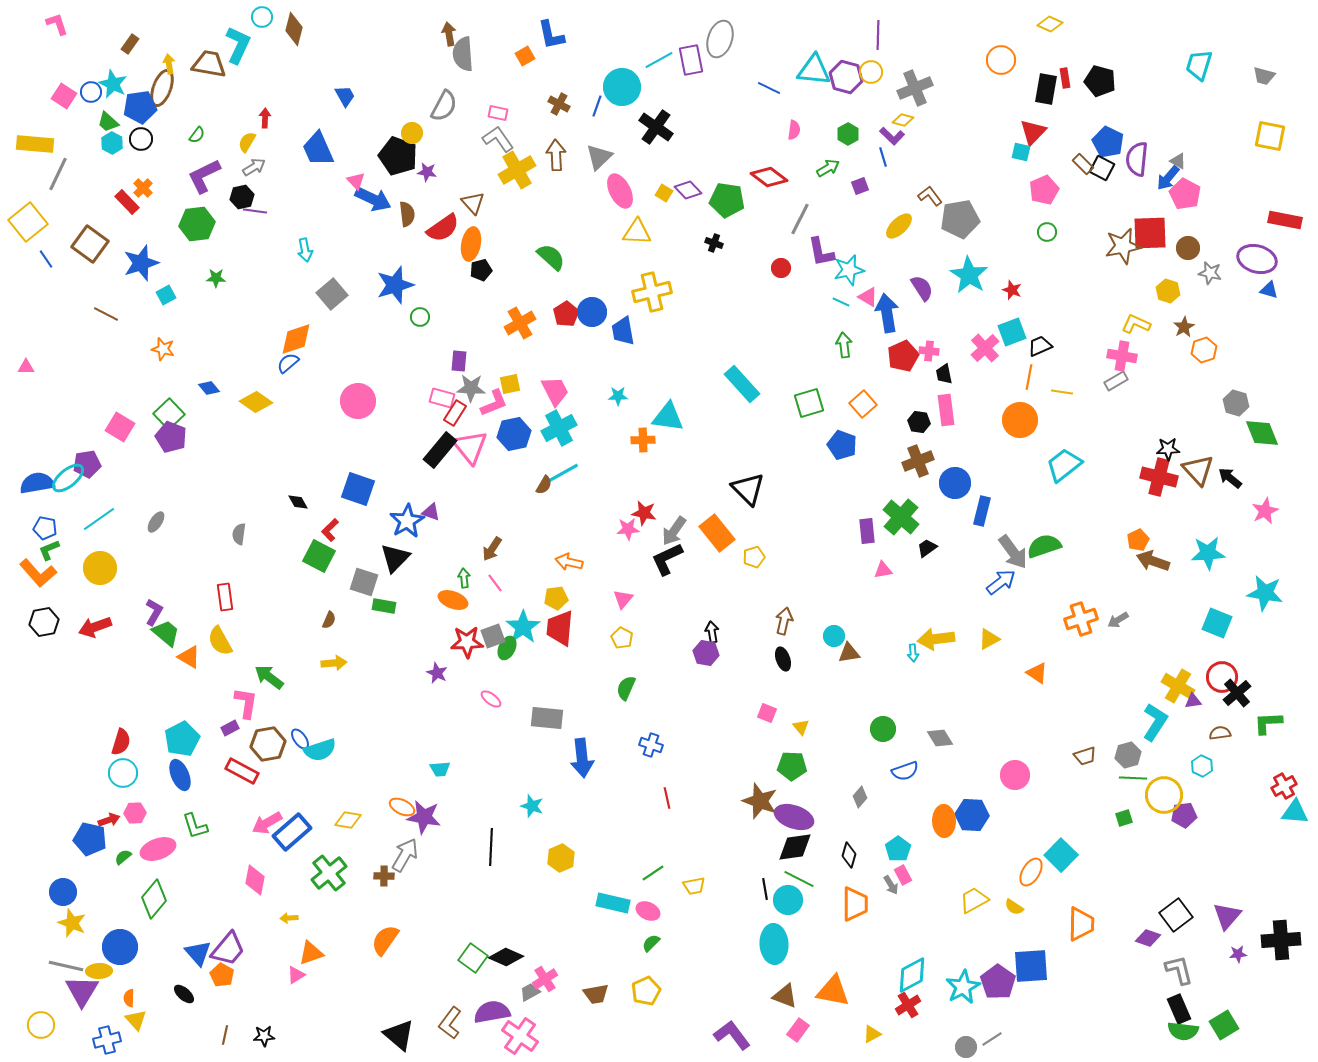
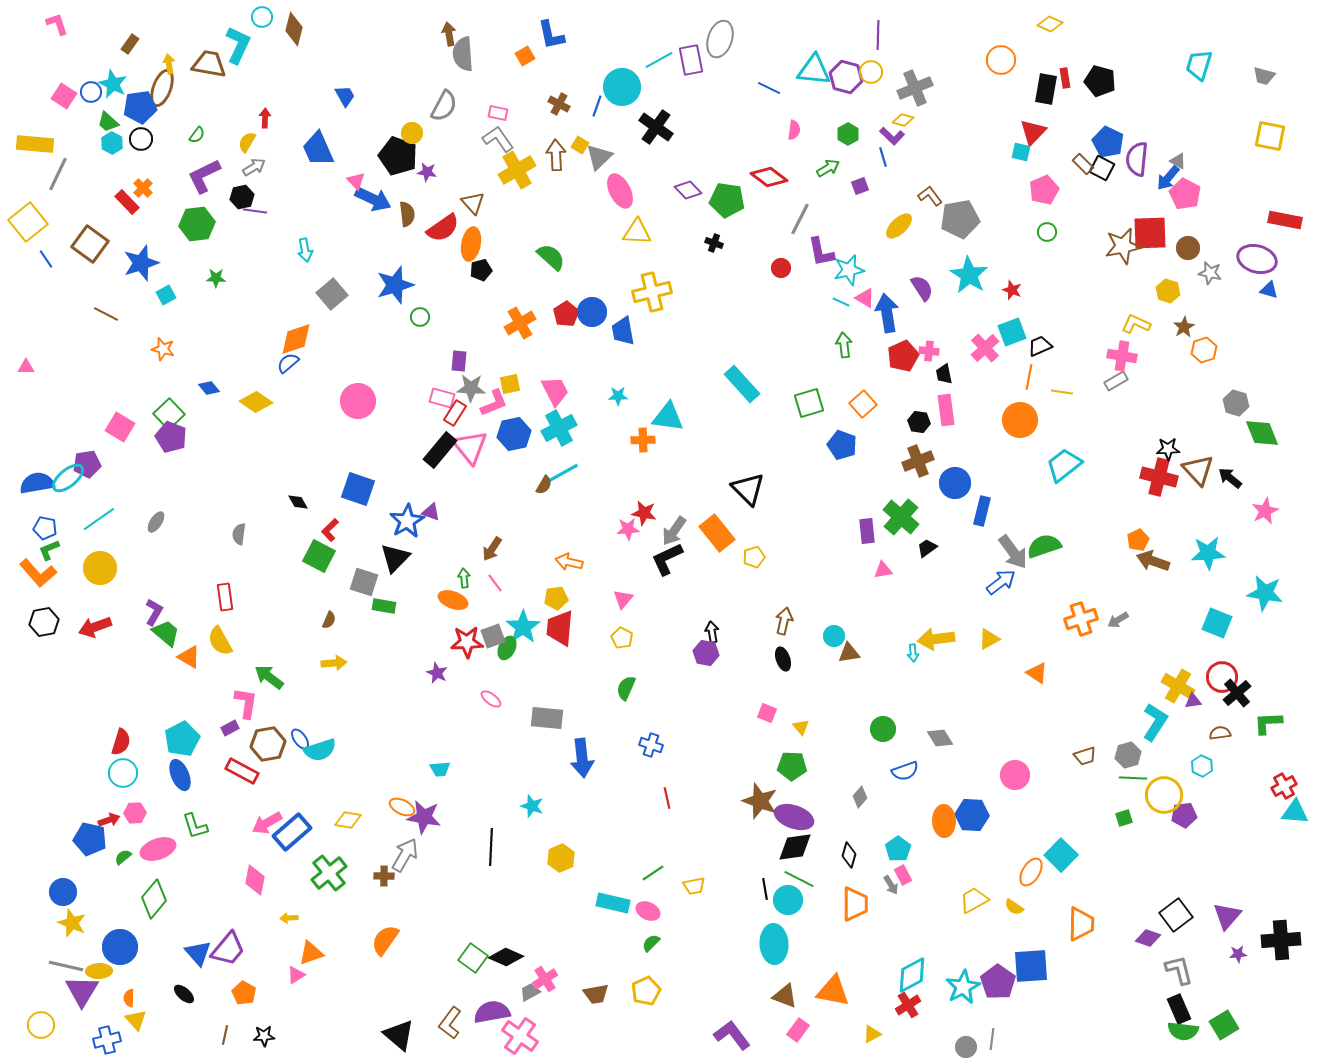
yellow square at (664, 193): moved 84 px left, 48 px up
pink triangle at (868, 297): moved 3 px left, 1 px down
orange pentagon at (222, 975): moved 22 px right, 18 px down
gray line at (992, 1039): rotated 50 degrees counterclockwise
